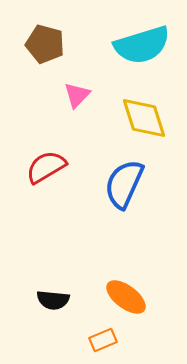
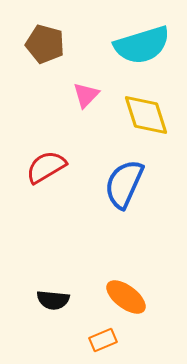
pink triangle: moved 9 px right
yellow diamond: moved 2 px right, 3 px up
